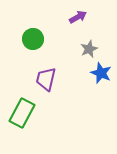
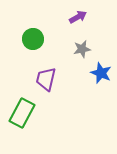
gray star: moved 7 px left; rotated 12 degrees clockwise
